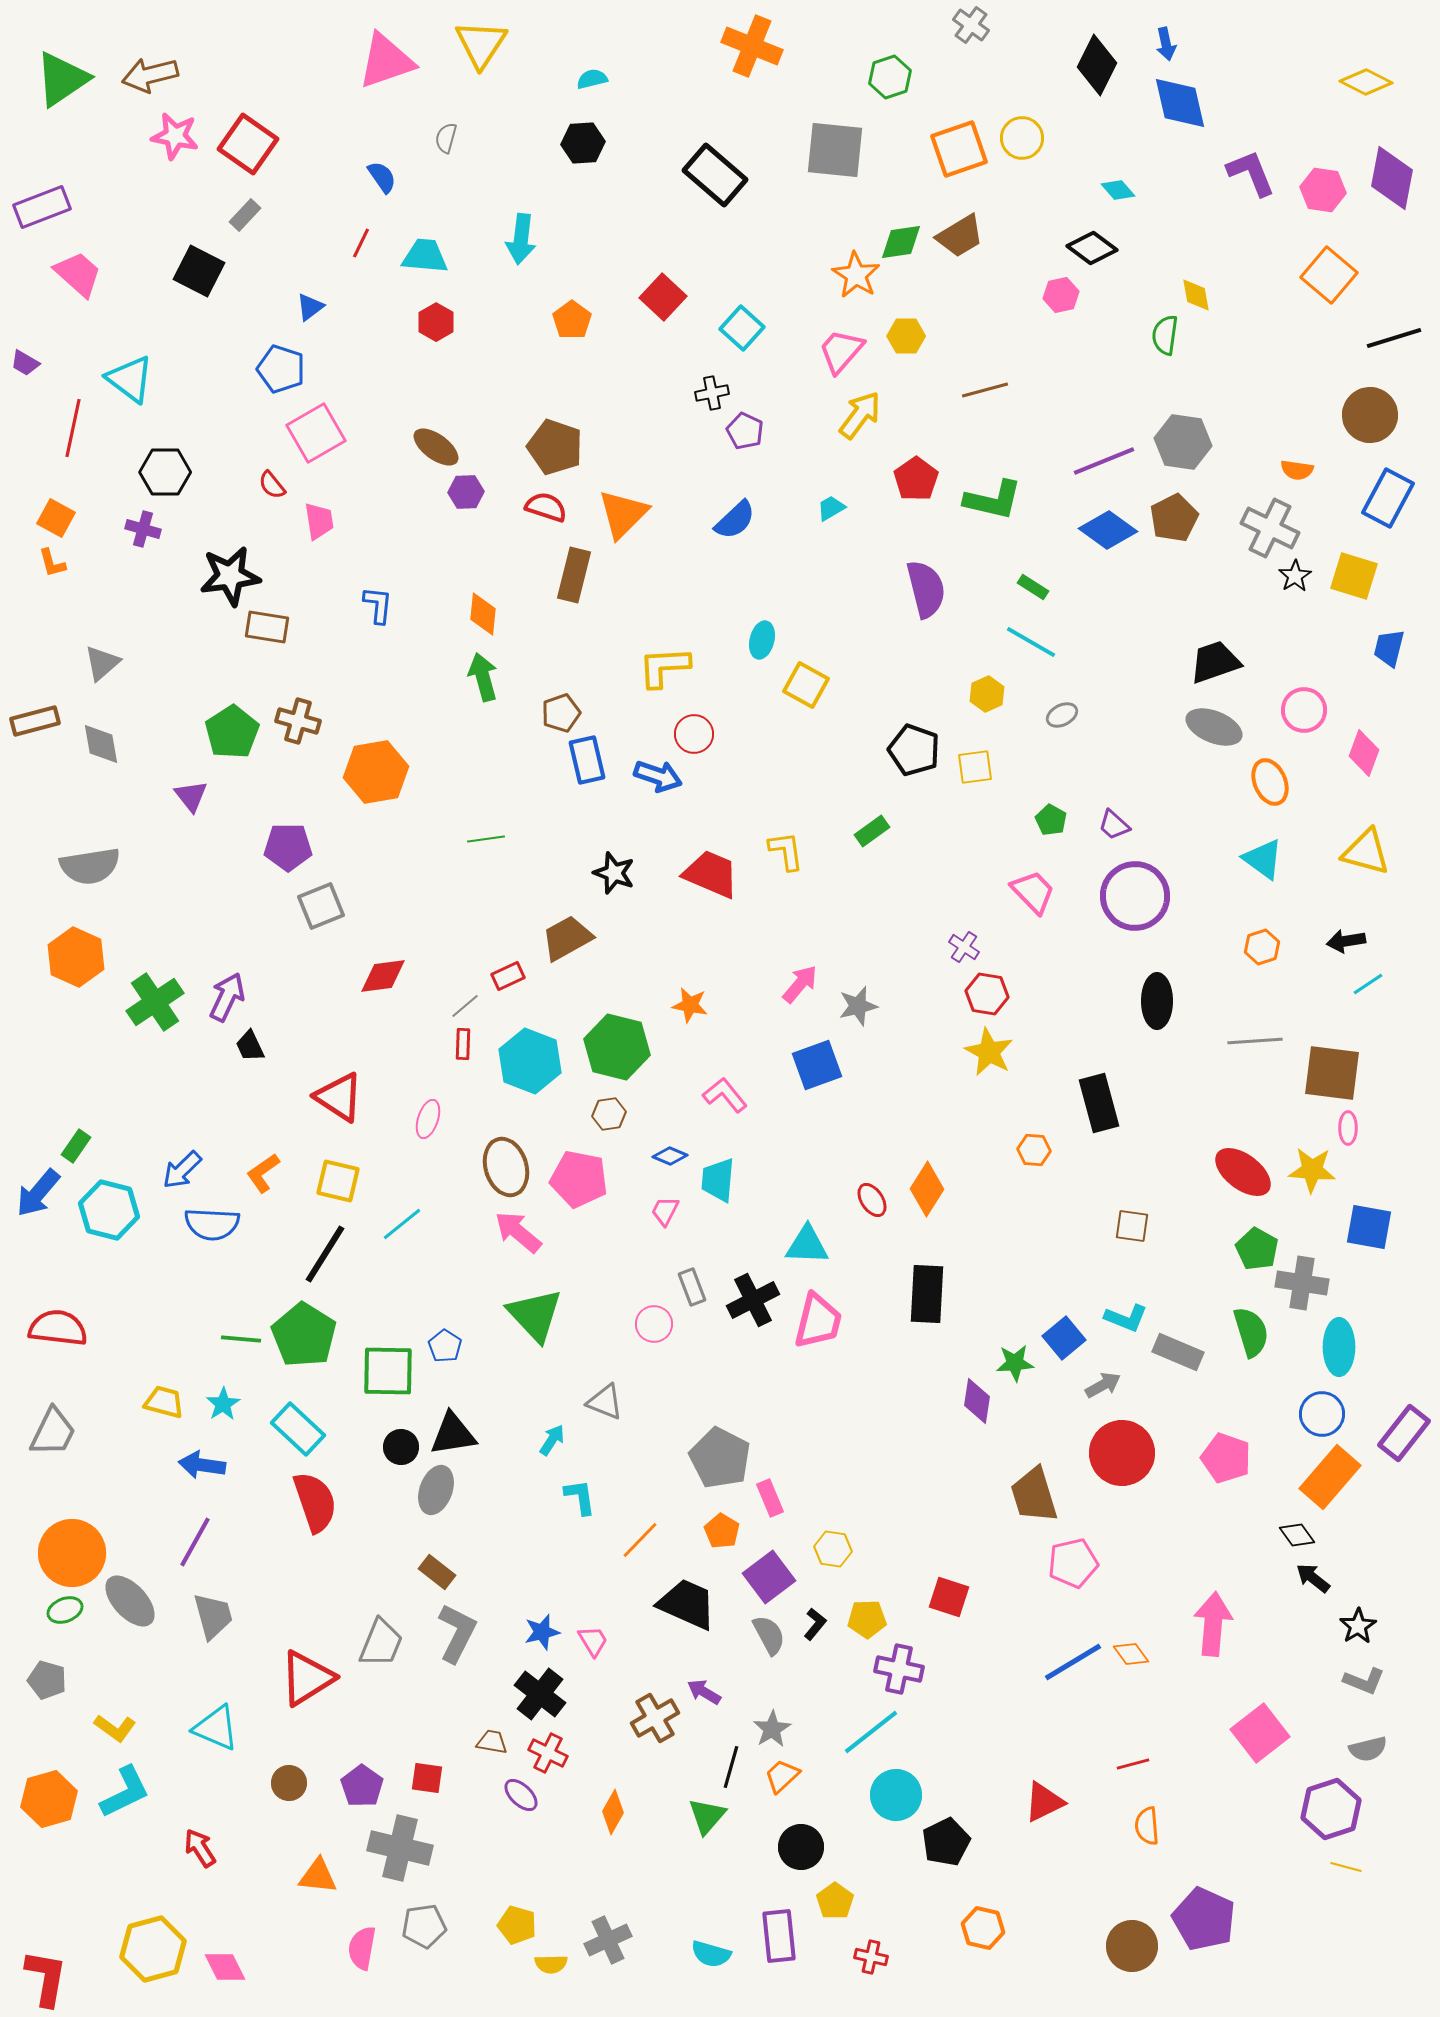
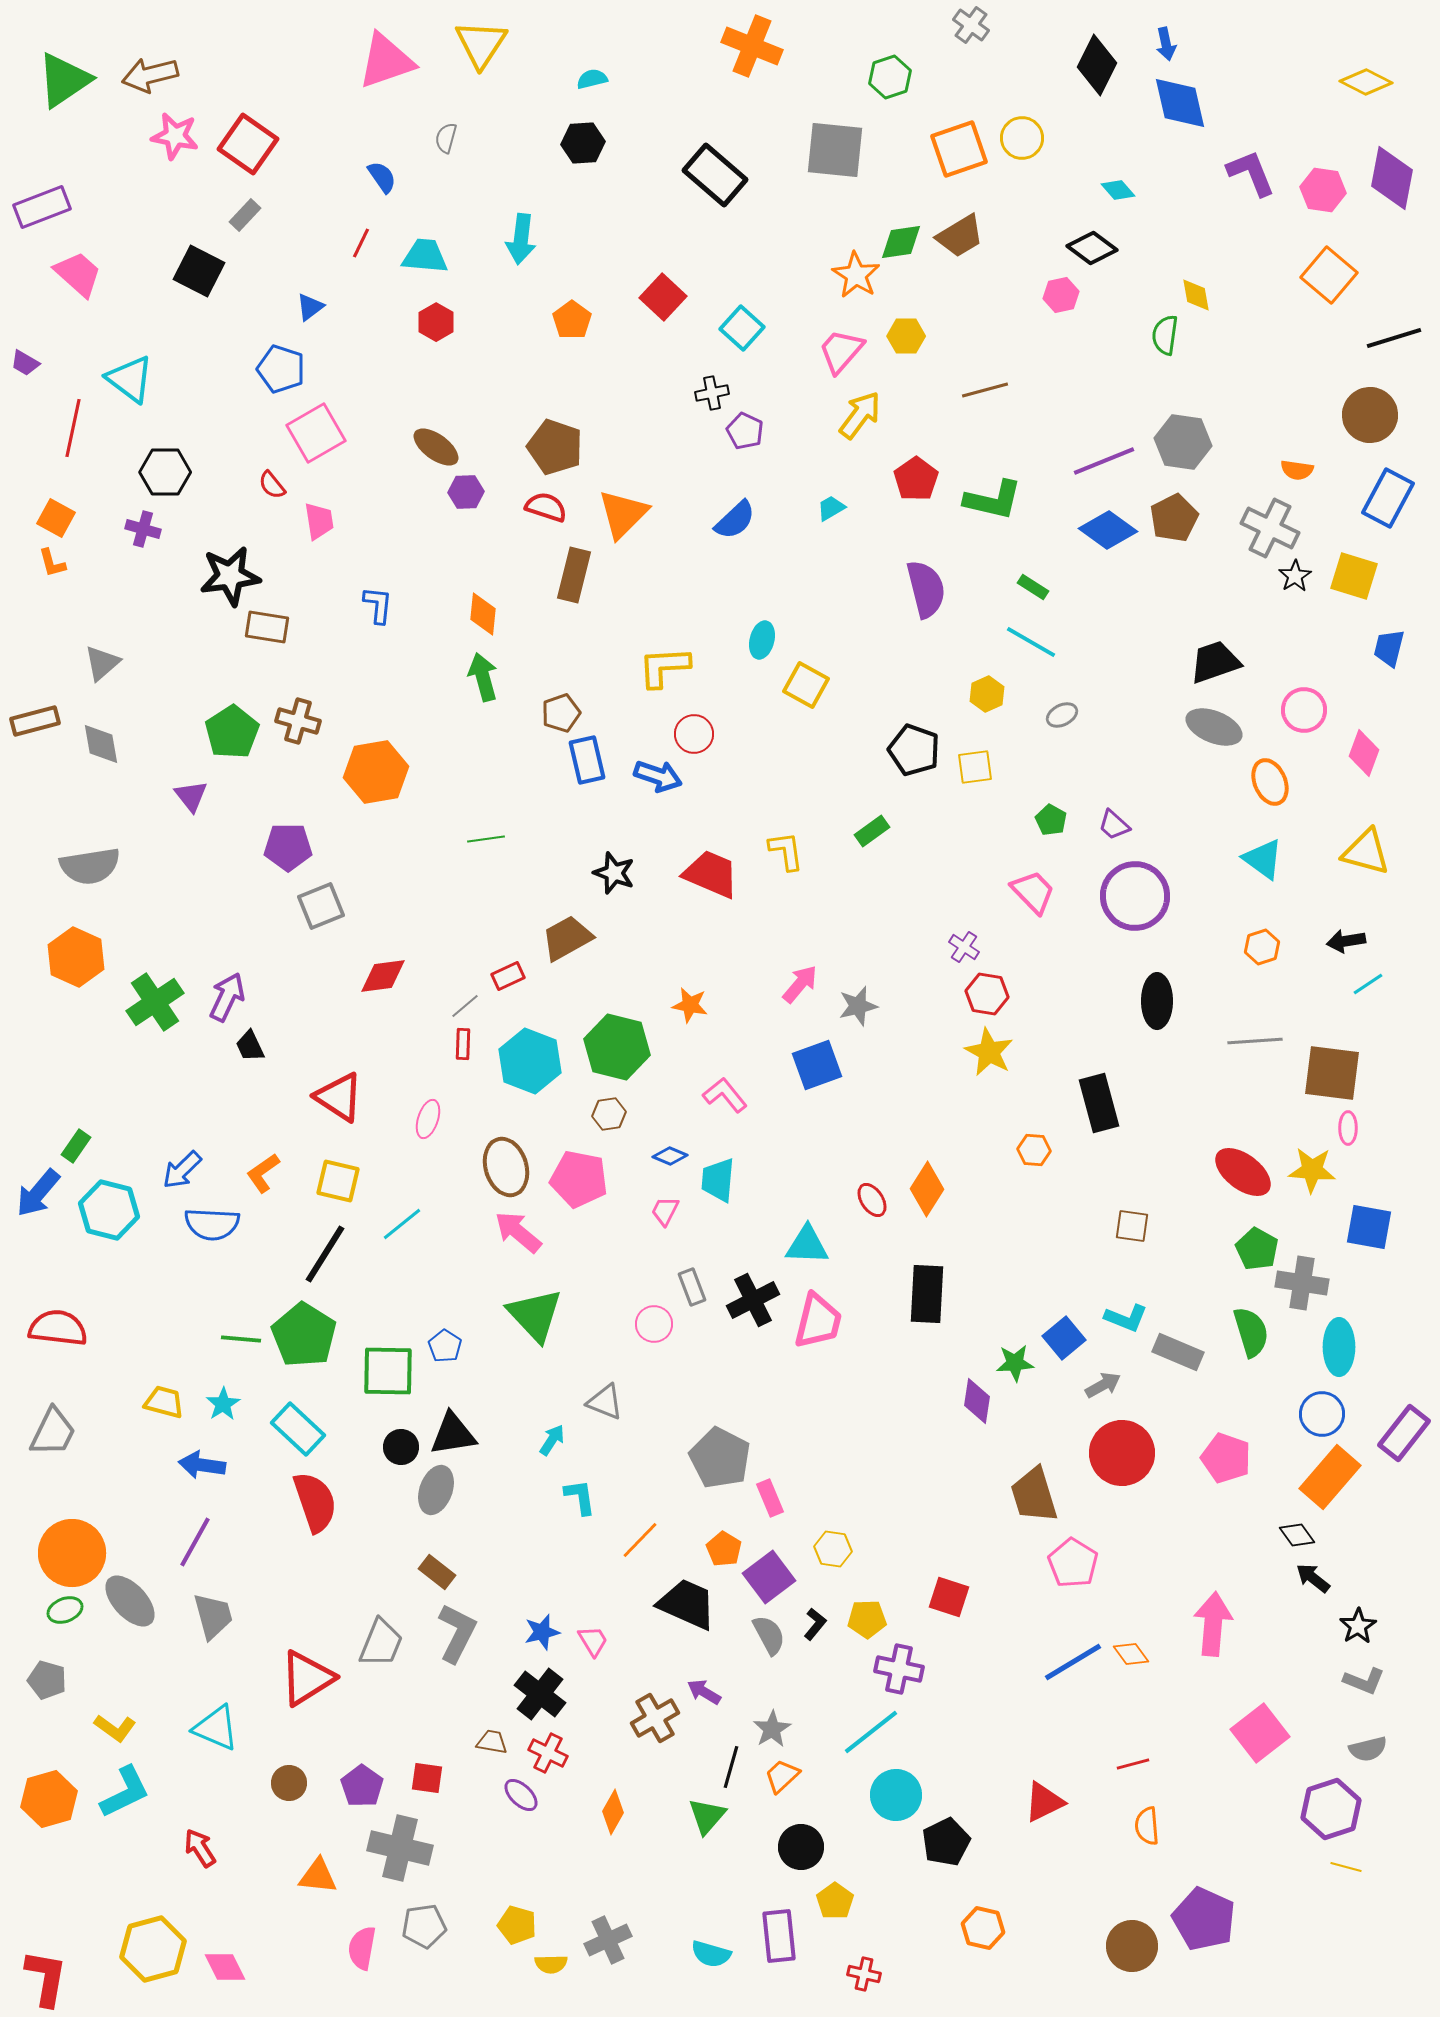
green triangle at (62, 79): moved 2 px right, 1 px down
orange pentagon at (722, 1531): moved 2 px right, 18 px down
pink pentagon at (1073, 1563): rotated 27 degrees counterclockwise
red cross at (871, 1957): moved 7 px left, 17 px down
